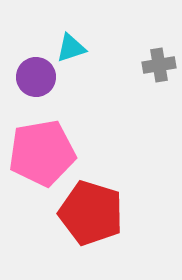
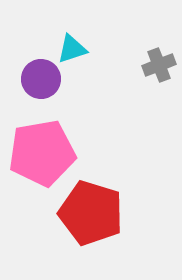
cyan triangle: moved 1 px right, 1 px down
gray cross: rotated 12 degrees counterclockwise
purple circle: moved 5 px right, 2 px down
